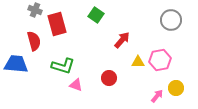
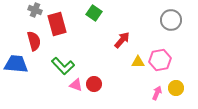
green square: moved 2 px left, 2 px up
green L-shape: rotated 30 degrees clockwise
red circle: moved 15 px left, 6 px down
pink arrow: moved 3 px up; rotated 16 degrees counterclockwise
